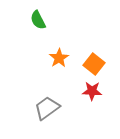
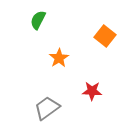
green semicircle: rotated 54 degrees clockwise
orange square: moved 11 px right, 28 px up
